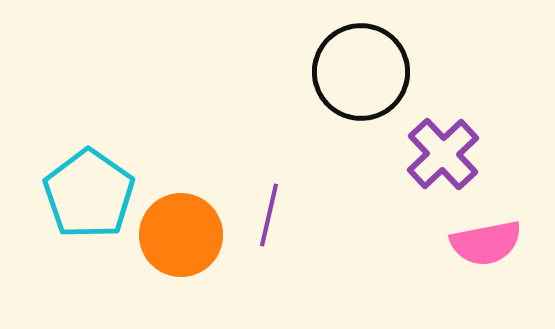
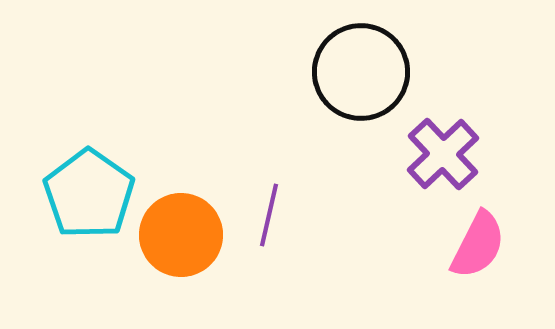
pink semicircle: moved 8 px left, 2 px down; rotated 52 degrees counterclockwise
